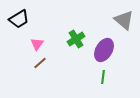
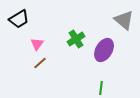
green line: moved 2 px left, 11 px down
